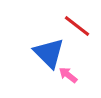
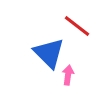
pink arrow: rotated 60 degrees clockwise
